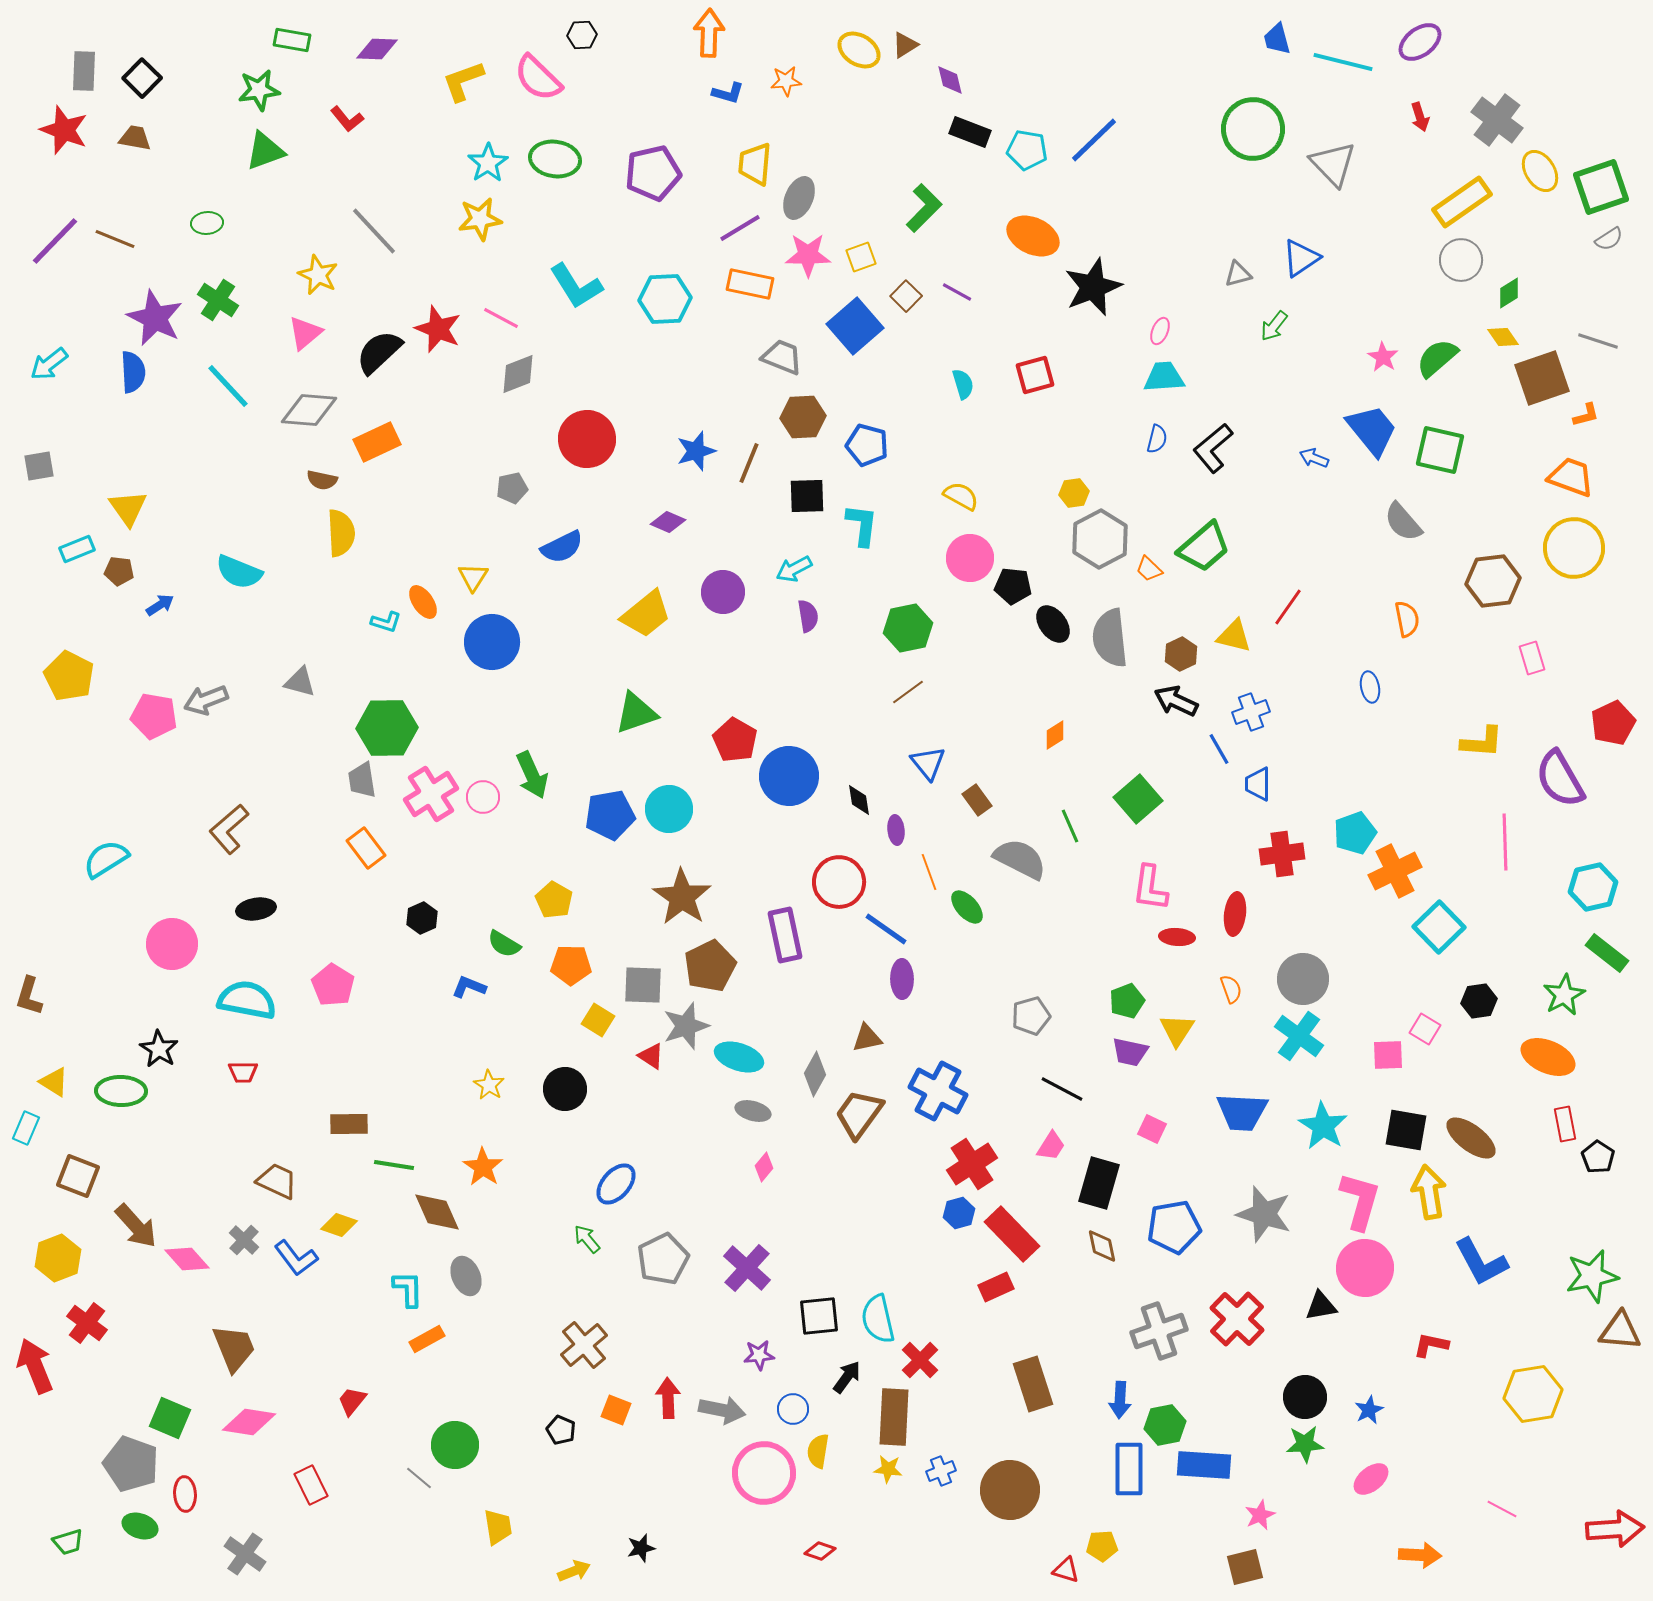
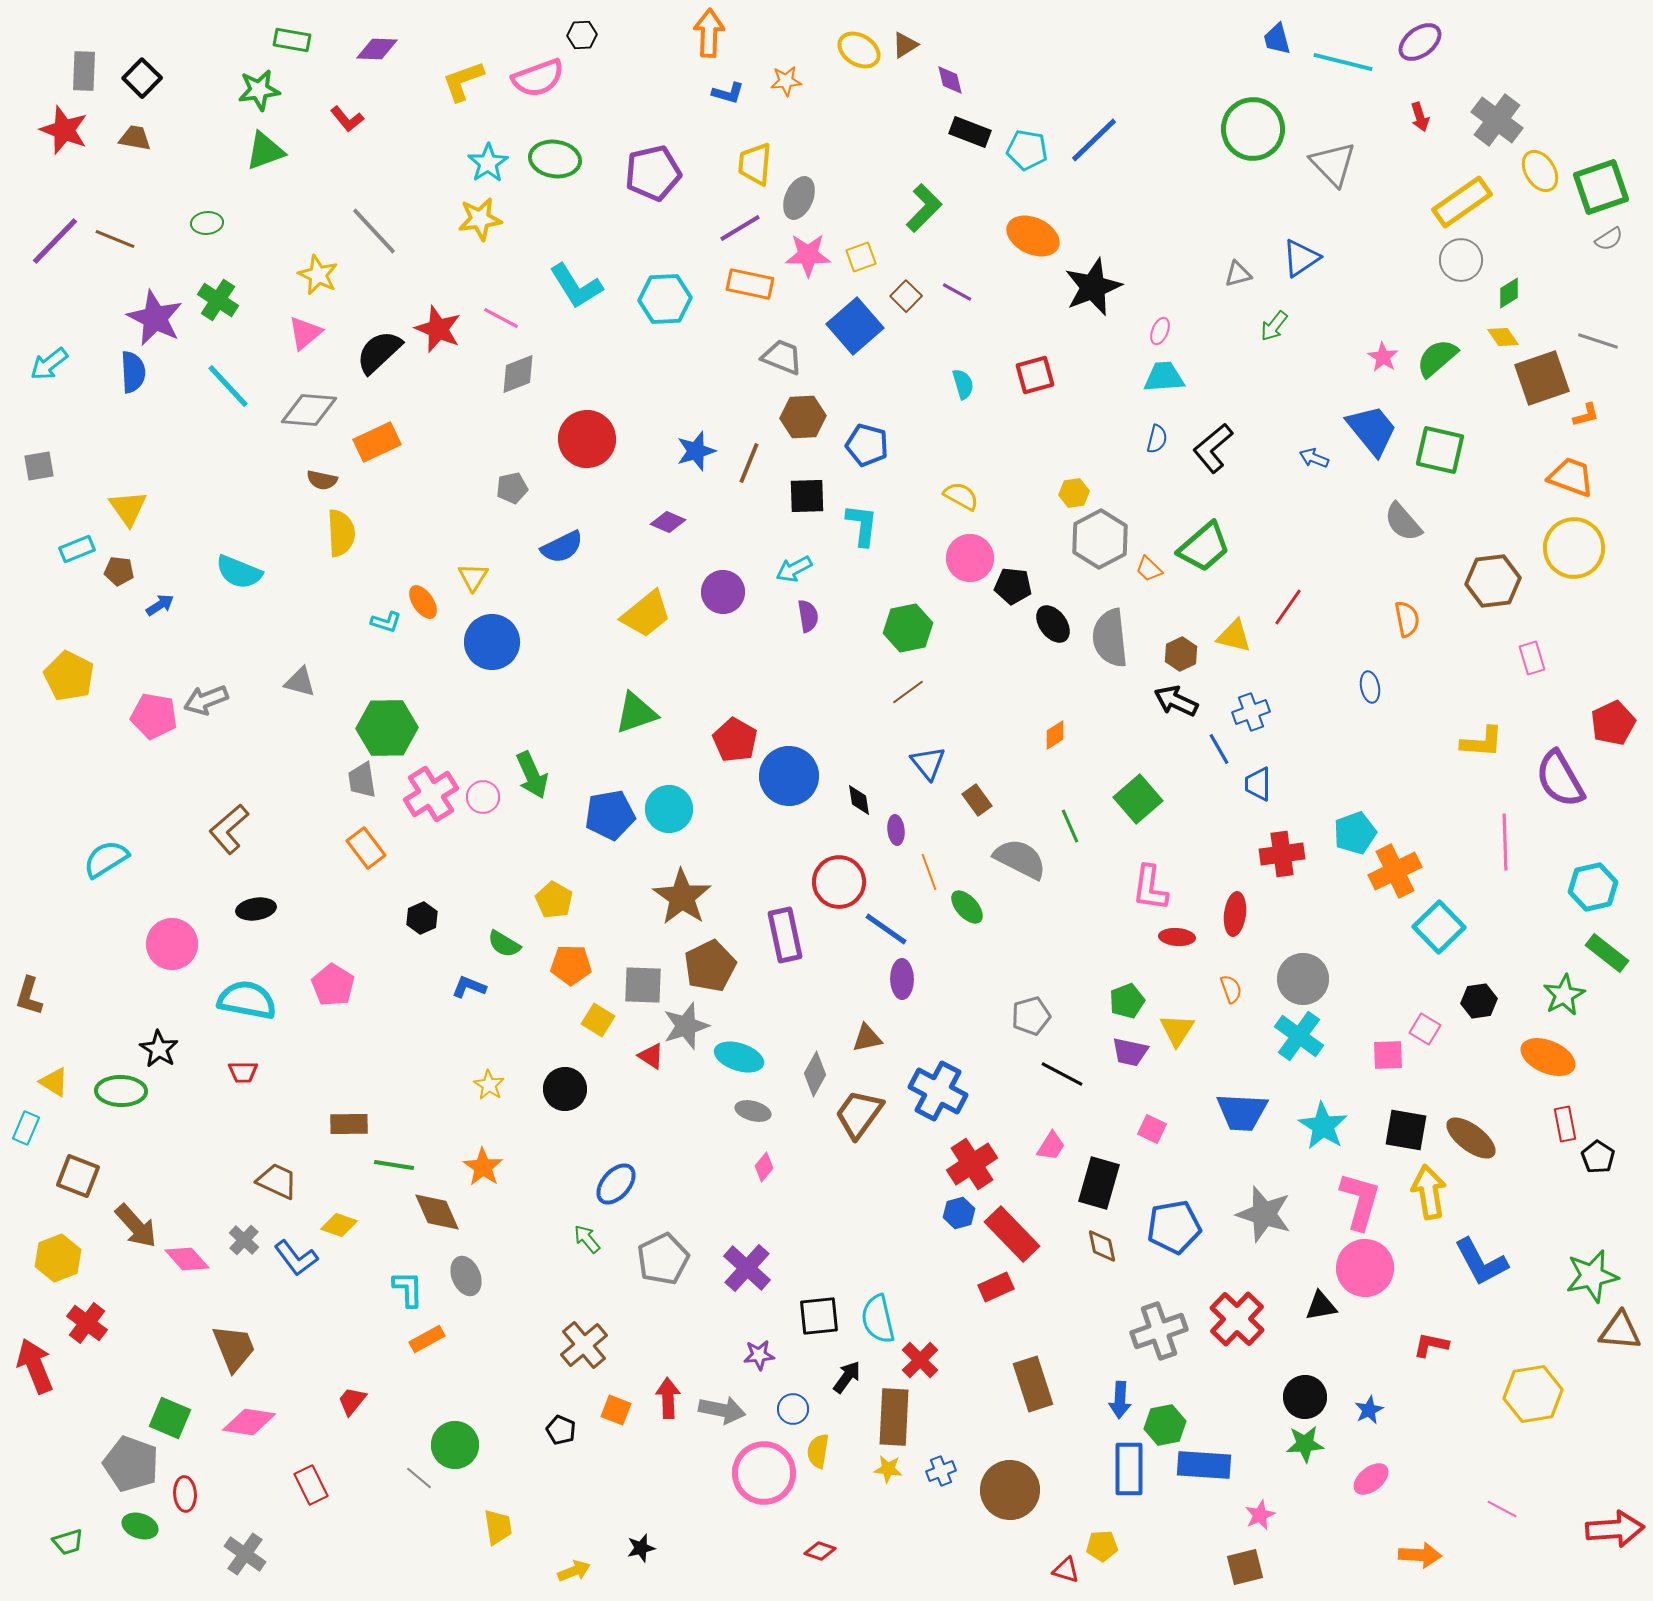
pink semicircle at (538, 78): rotated 64 degrees counterclockwise
black line at (1062, 1089): moved 15 px up
